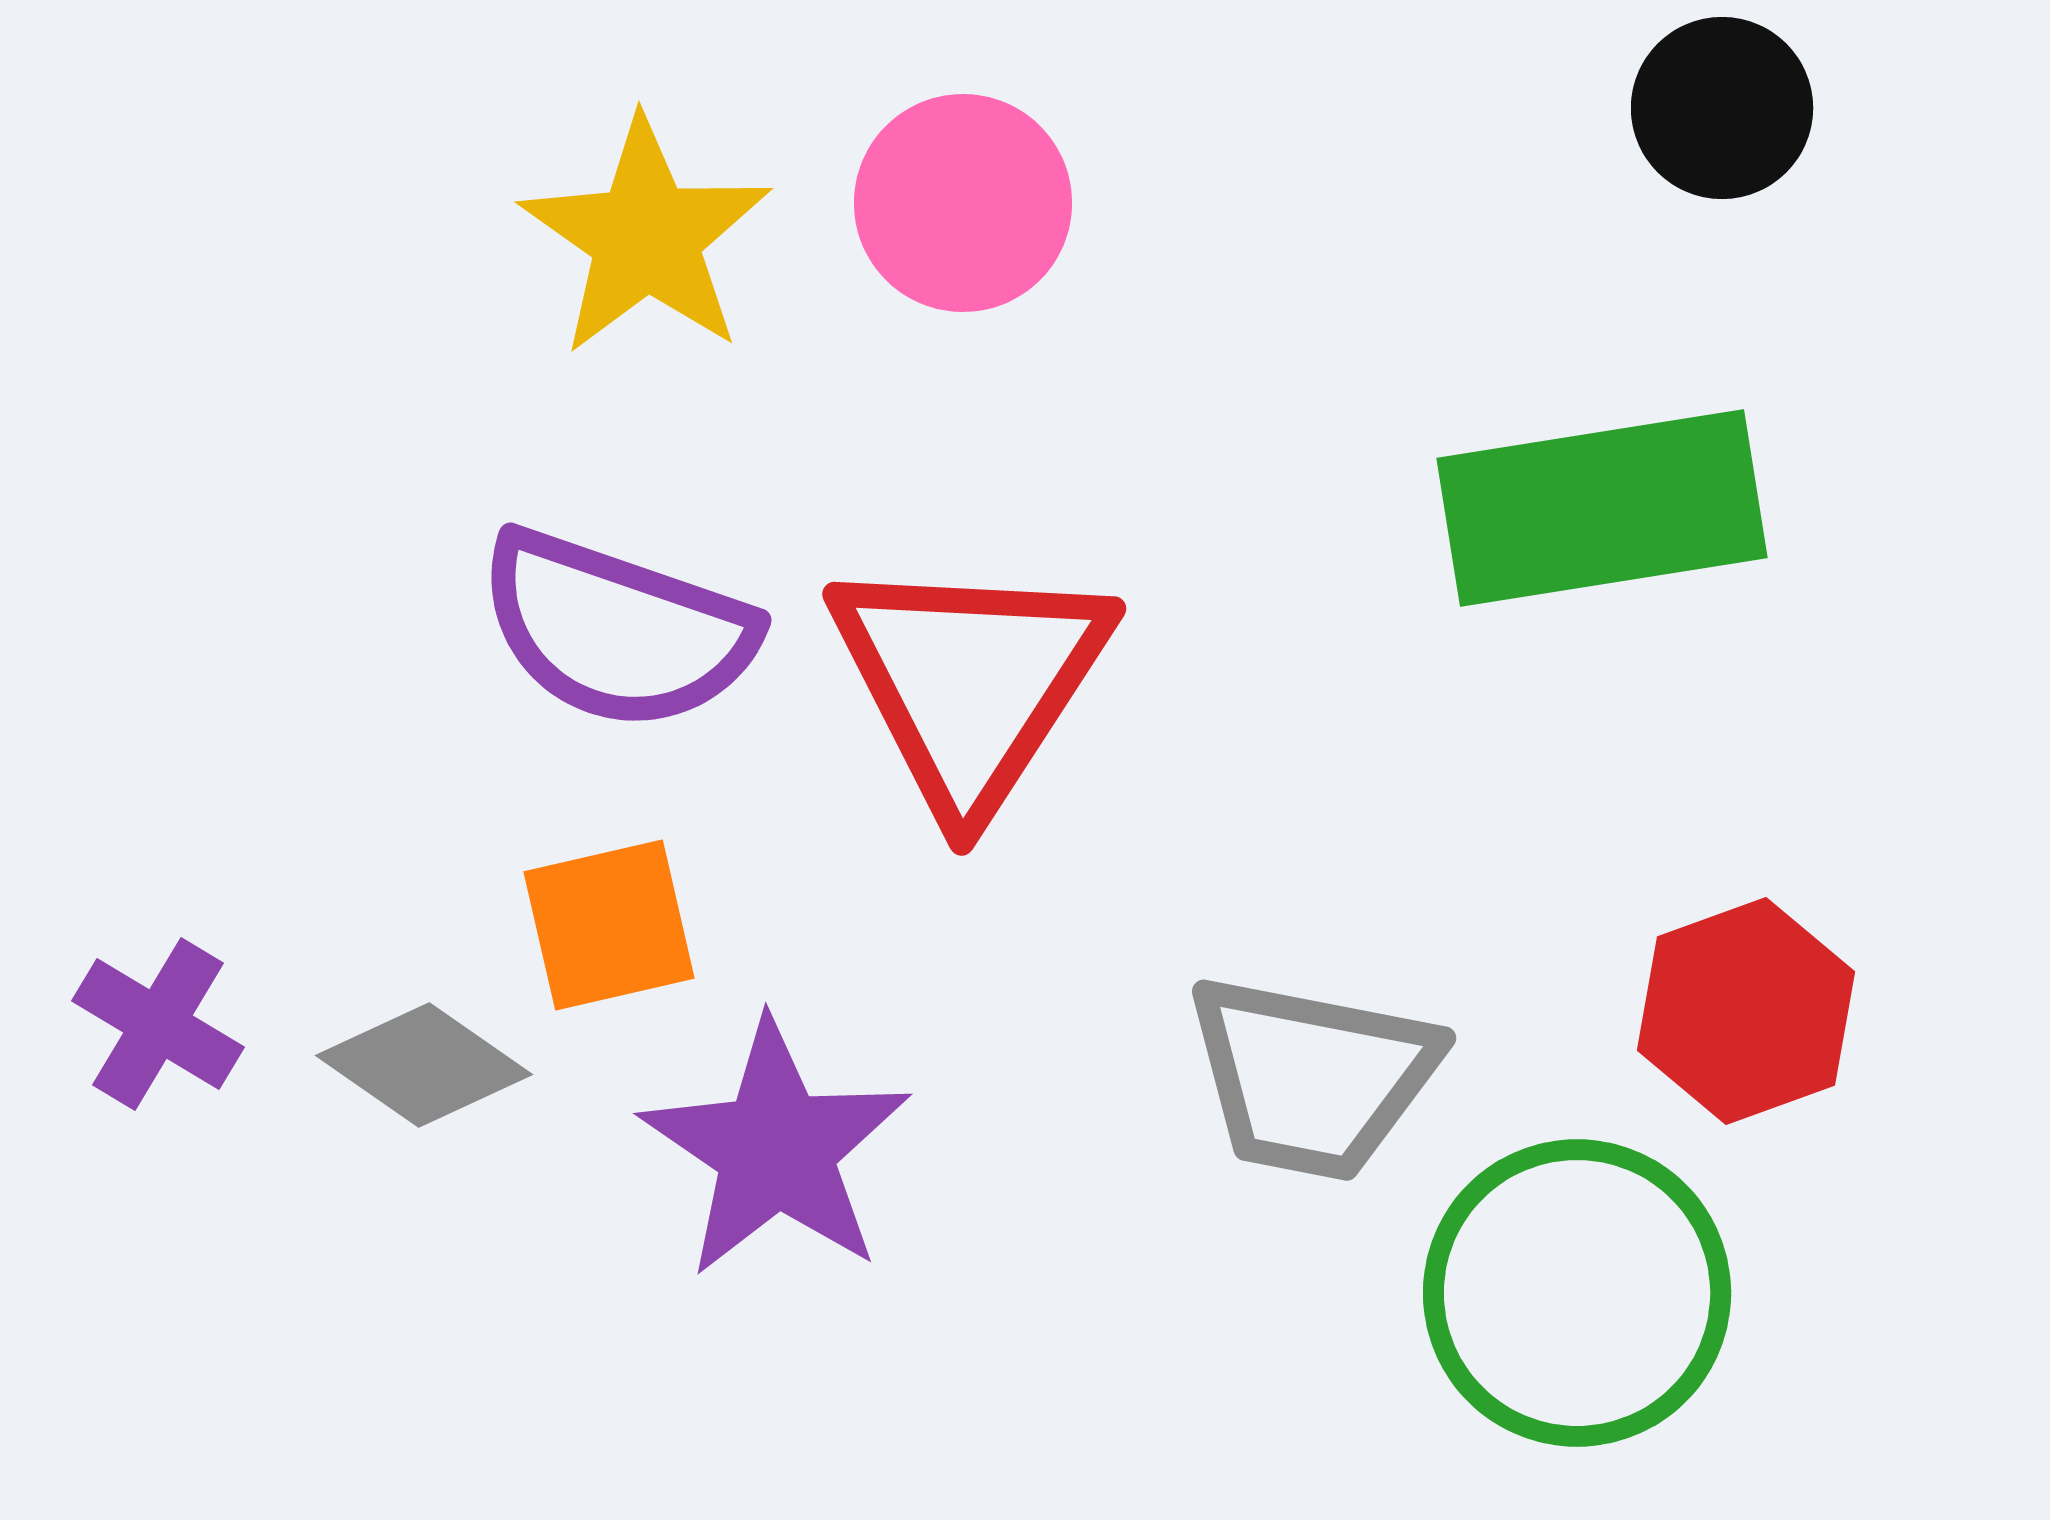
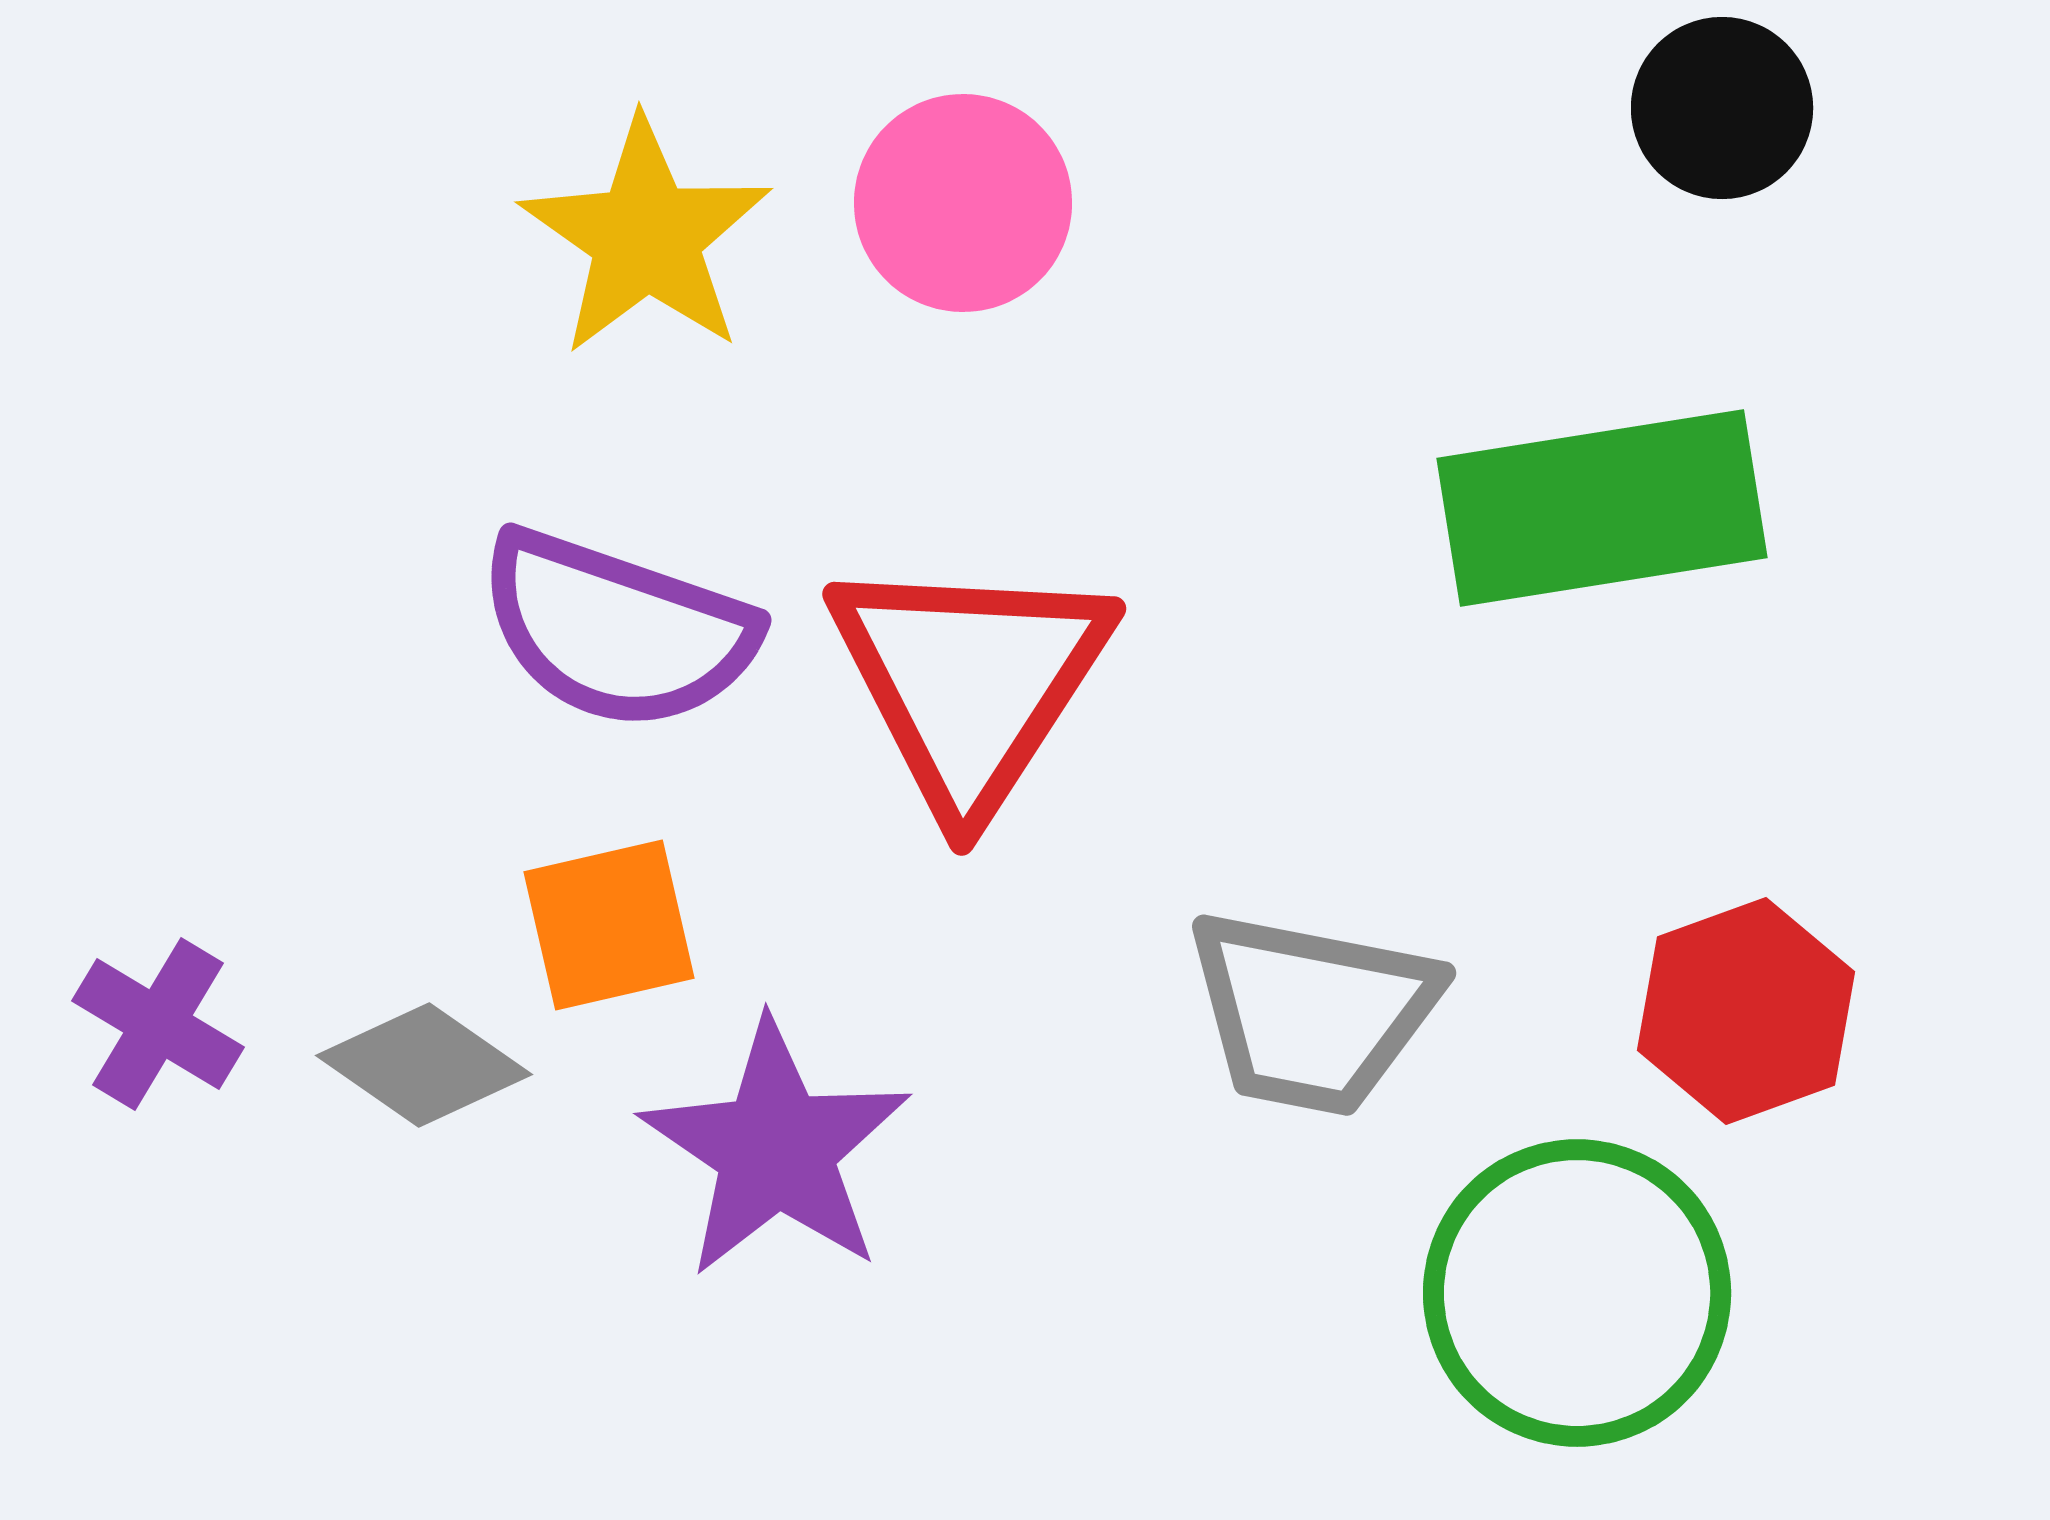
gray trapezoid: moved 65 px up
